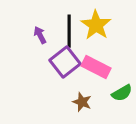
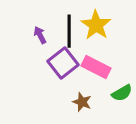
purple square: moved 2 px left, 1 px down
